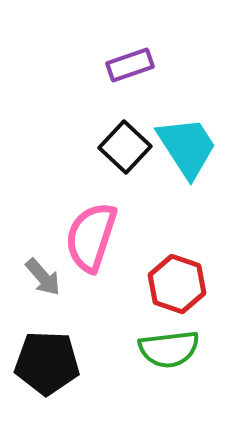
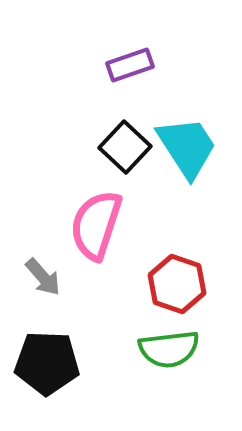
pink semicircle: moved 5 px right, 12 px up
